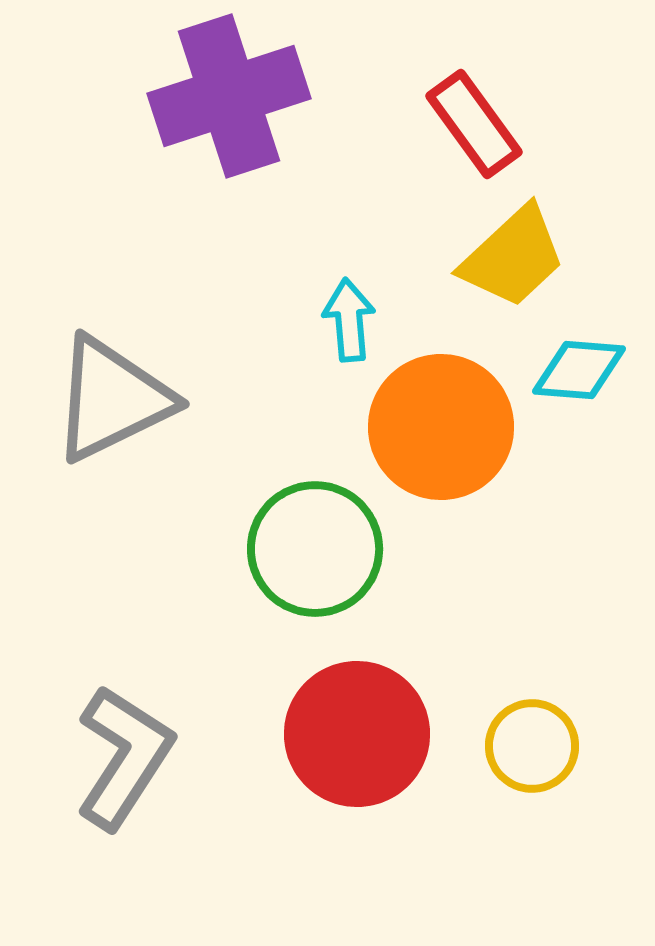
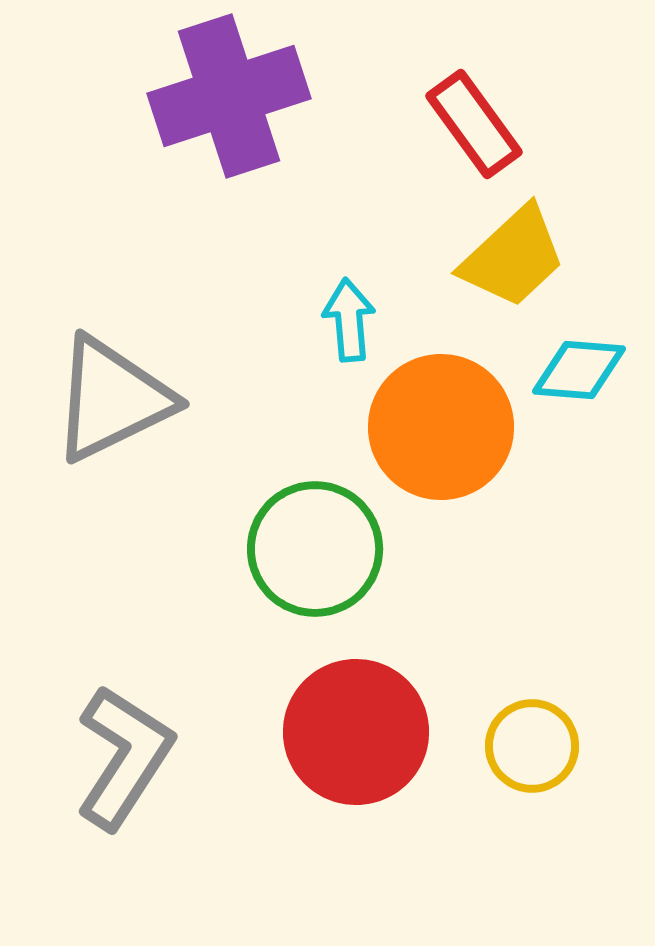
red circle: moved 1 px left, 2 px up
